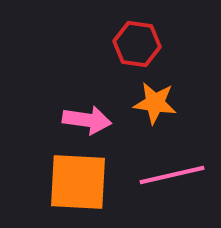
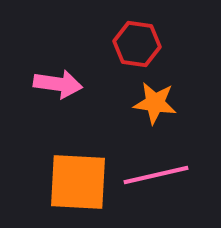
pink arrow: moved 29 px left, 36 px up
pink line: moved 16 px left
